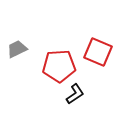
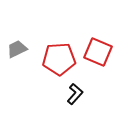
red pentagon: moved 7 px up
black L-shape: rotated 15 degrees counterclockwise
